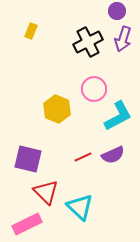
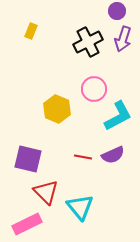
red line: rotated 36 degrees clockwise
cyan triangle: rotated 8 degrees clockwise
